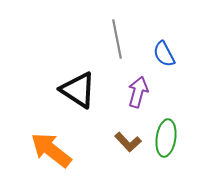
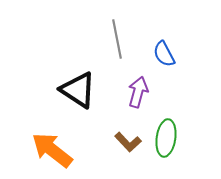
orange arrow: moved 1 px right
